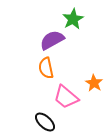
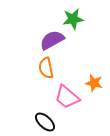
green star: rotated 20 degrees clockwise
orange star: rotated 18 degrees counterclockwise
pink trapezoid: moved 1 px right
